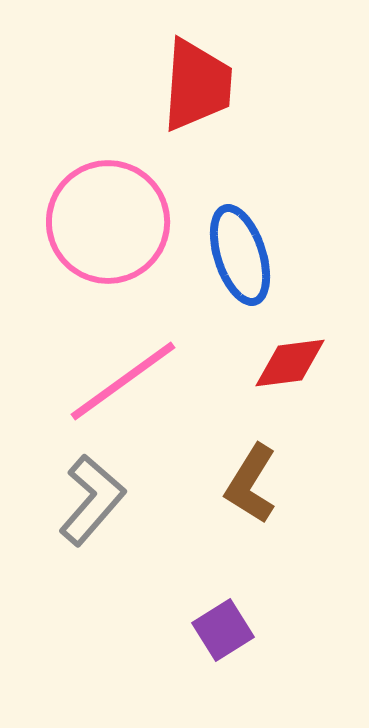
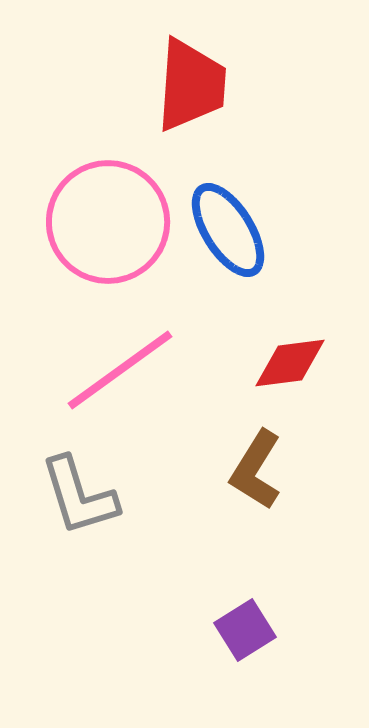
red trapezoid: moved 6 px left
blue ellipse: moved 12 px left, 25 px up; rotated 14 degrees counterclockwise
pink line: moved 3 px left, 11 px up
brown L-shape: moved 5 px right, 14 px up
gray L-shape: moved 13 px left, 4 px up; rotated 122 degrees clockwise
purple square: moved 22 px right
